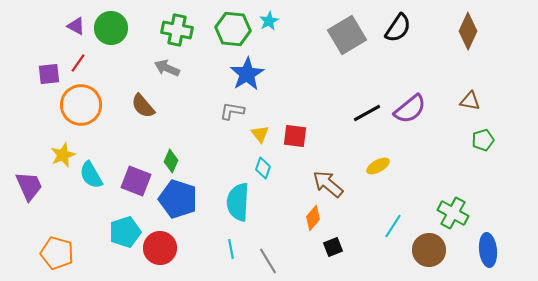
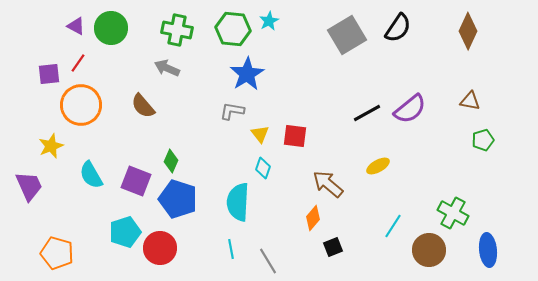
yellow star at (63, 155): moved 12 px left, 9 px up
